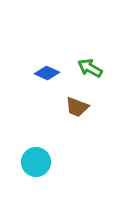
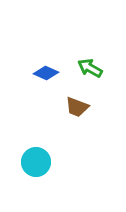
blue diamond: moved 1 px left
